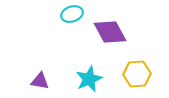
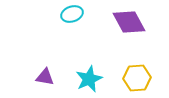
purple diamond: moved 19 px right, 10 px up
yellow hexagon: moved 4 px down
purple triangle: moved 5 px right, 4 px up
